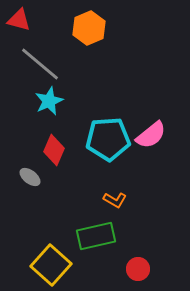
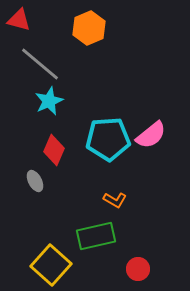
gray ellipse: moved 5 px right, 4 px down; rotated 25 degrees clockwise
